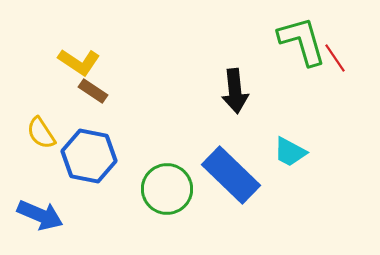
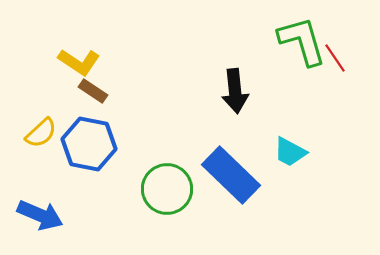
yellow semicircle: rotated 100 degrees counterclockwise
blue hexagon: moved 12 px up
